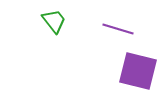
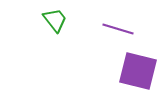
green trapezoid: moved 1 px right, 1 px up
